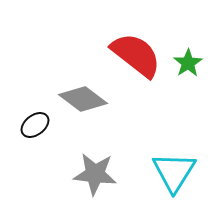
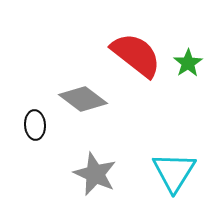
black ellipse: rotated 56 degrees counterclockwise
gray star: rotated 18 degrees clockwise
